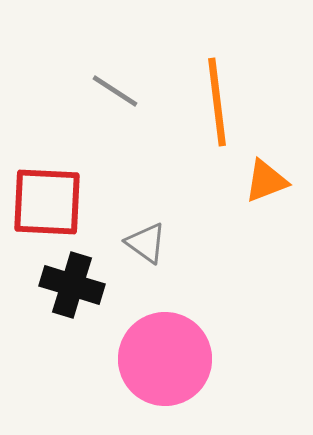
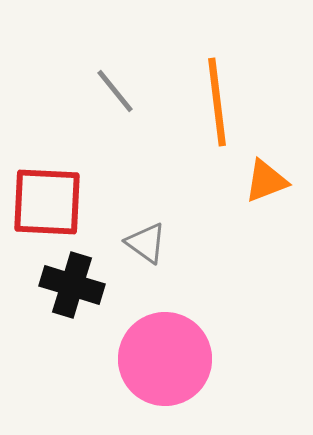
gray line: rotated 18 degrees clockwise
